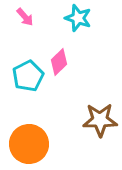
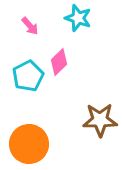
pink arrow: moved 5 px right, 9 px down
